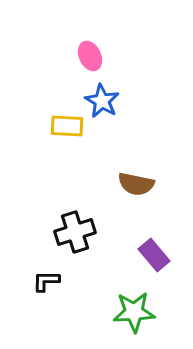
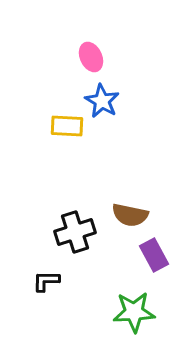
pink ellipse: moved 1 px right, 1 px down
brown semicircle: moved 6 px left, 31 px down
purple rectangle: rotated 12 degrees clockwise
